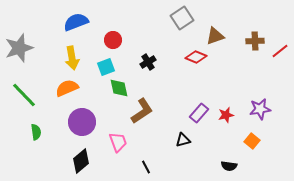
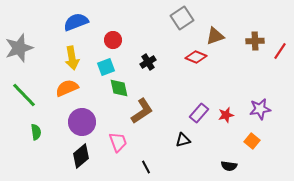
red line: rotated 18 degrees counterclockwise
black diamond: moved 5 px up
